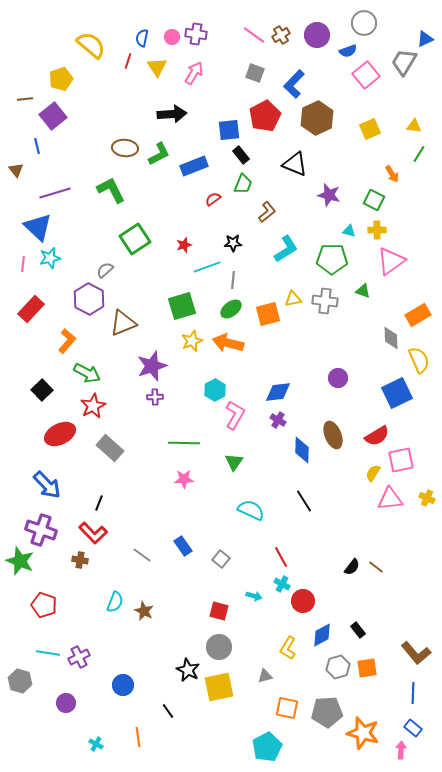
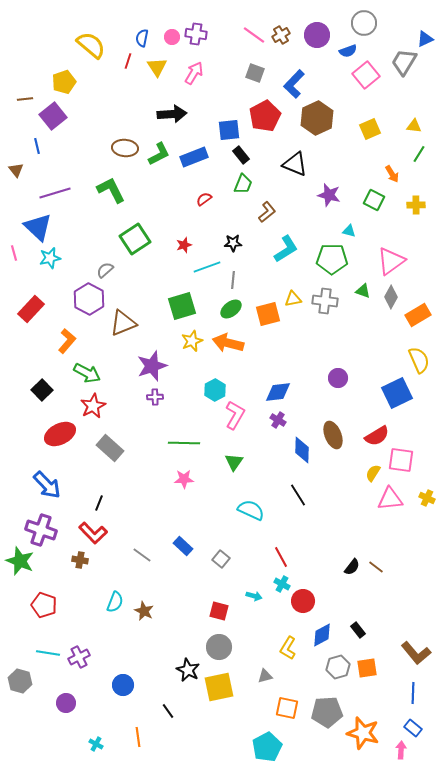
yellow pentagon at (61, 79): moved 3 px right, 3 px down
blue rectangle at (194, 166): moved 9 px up
red semicircle at (213, 199): moved 9 px left
yellow cross at (377, 230): moved 39 px right, 25 px up
pink line at (23, 264): moved 9 px left, 11 px up; rotated 21 degrees counterclockwise
gray diamond at (391, 338): moved 41 px up; rotated 30 degrees clockwise
pink square at (401, 460): rotated 20 degrees clockwise
black line at (304, 501): moved 6 px left, 6 px up
blue rectangle at (183, 546): rotated 12 degrees counterclockwise
